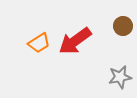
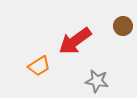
orange trapezoid: moved 23 px down
gray star: moved 23 px left, 4 px down; rotated 20 degrees clockwise
